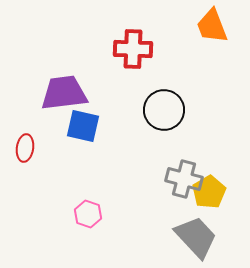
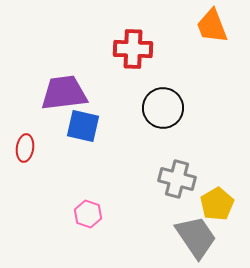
black circle: moved 1 px left, 2 px up
gray cross: moved 7 px left
yellow pentagon: moved 8 px right, 12 px down
gray trapezoid: rotated 9 degrees clockwise
